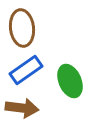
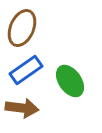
brown ellipse: rotated 30 degrees clockwise
green ellipse: rotated 12 degrees counterclockwise
